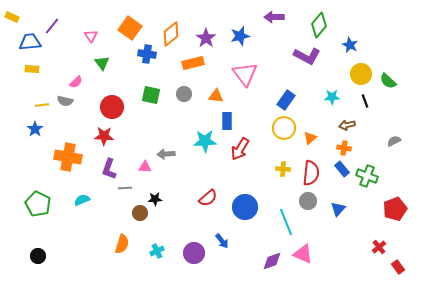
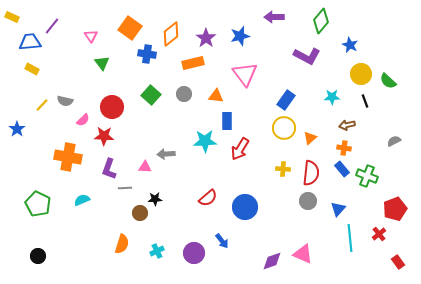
green diamond at (319, 25): moved 2 px right, 4 px up
yellow rectangle at (32, 69): rotated 24 degrees clockwise
pink semicircle at (76, 82): moved 7 px right, 38 px down
green square at (151, 95): rotated 30 degrees clockwise
yellow line at (42, 105): rotated 40 degrees counterclockwise
blue star at (35, 129): moved 18 px left
cyan line at (286, 222): moved 64 px right, 16 px down; rotated 16 degrees clockwise
red cross at (379, 247): moved 13 px up
red rectangle at (398, 267): moved 5 px up
